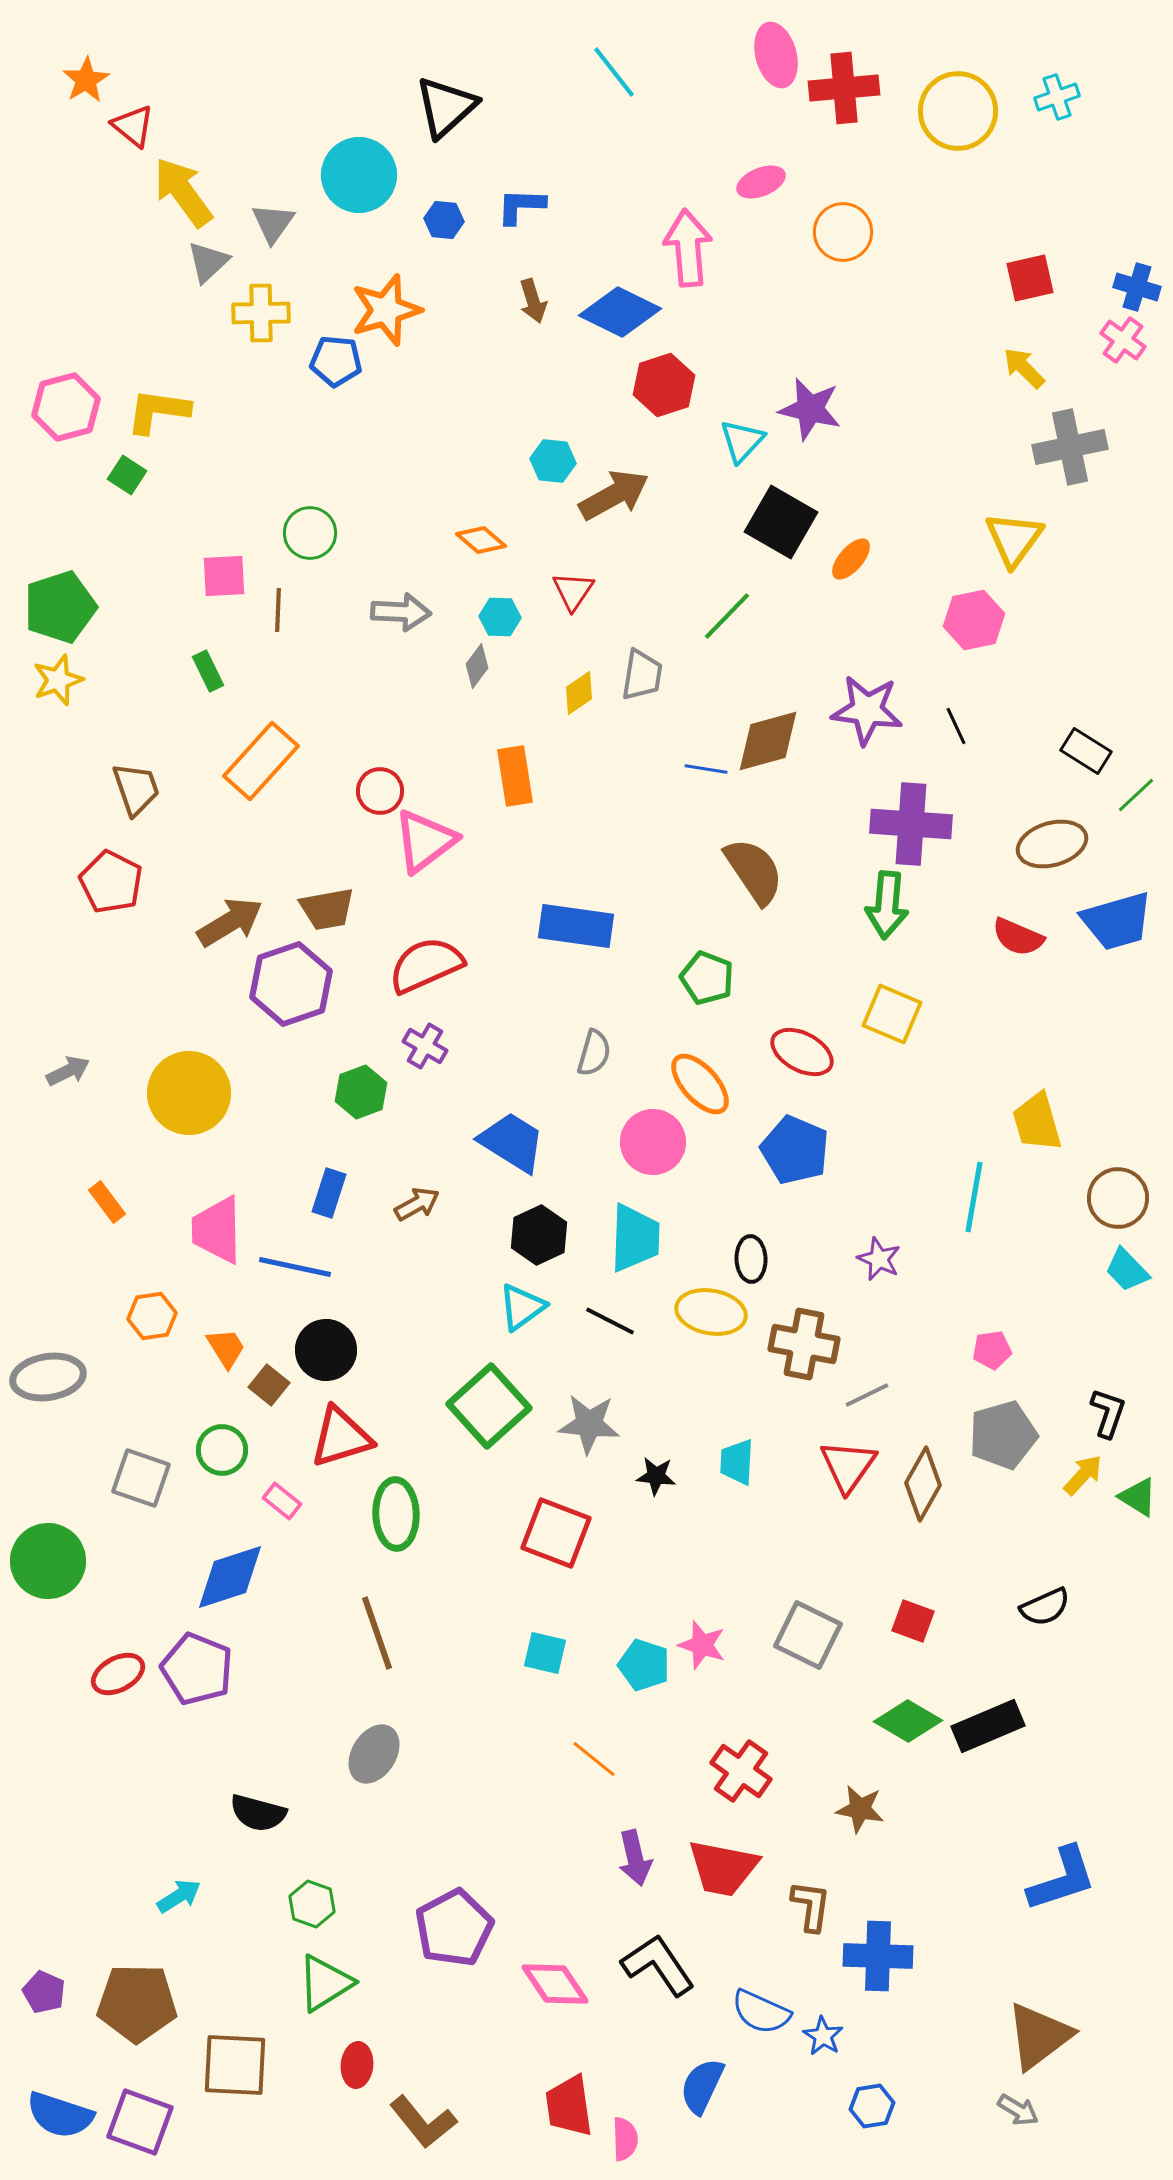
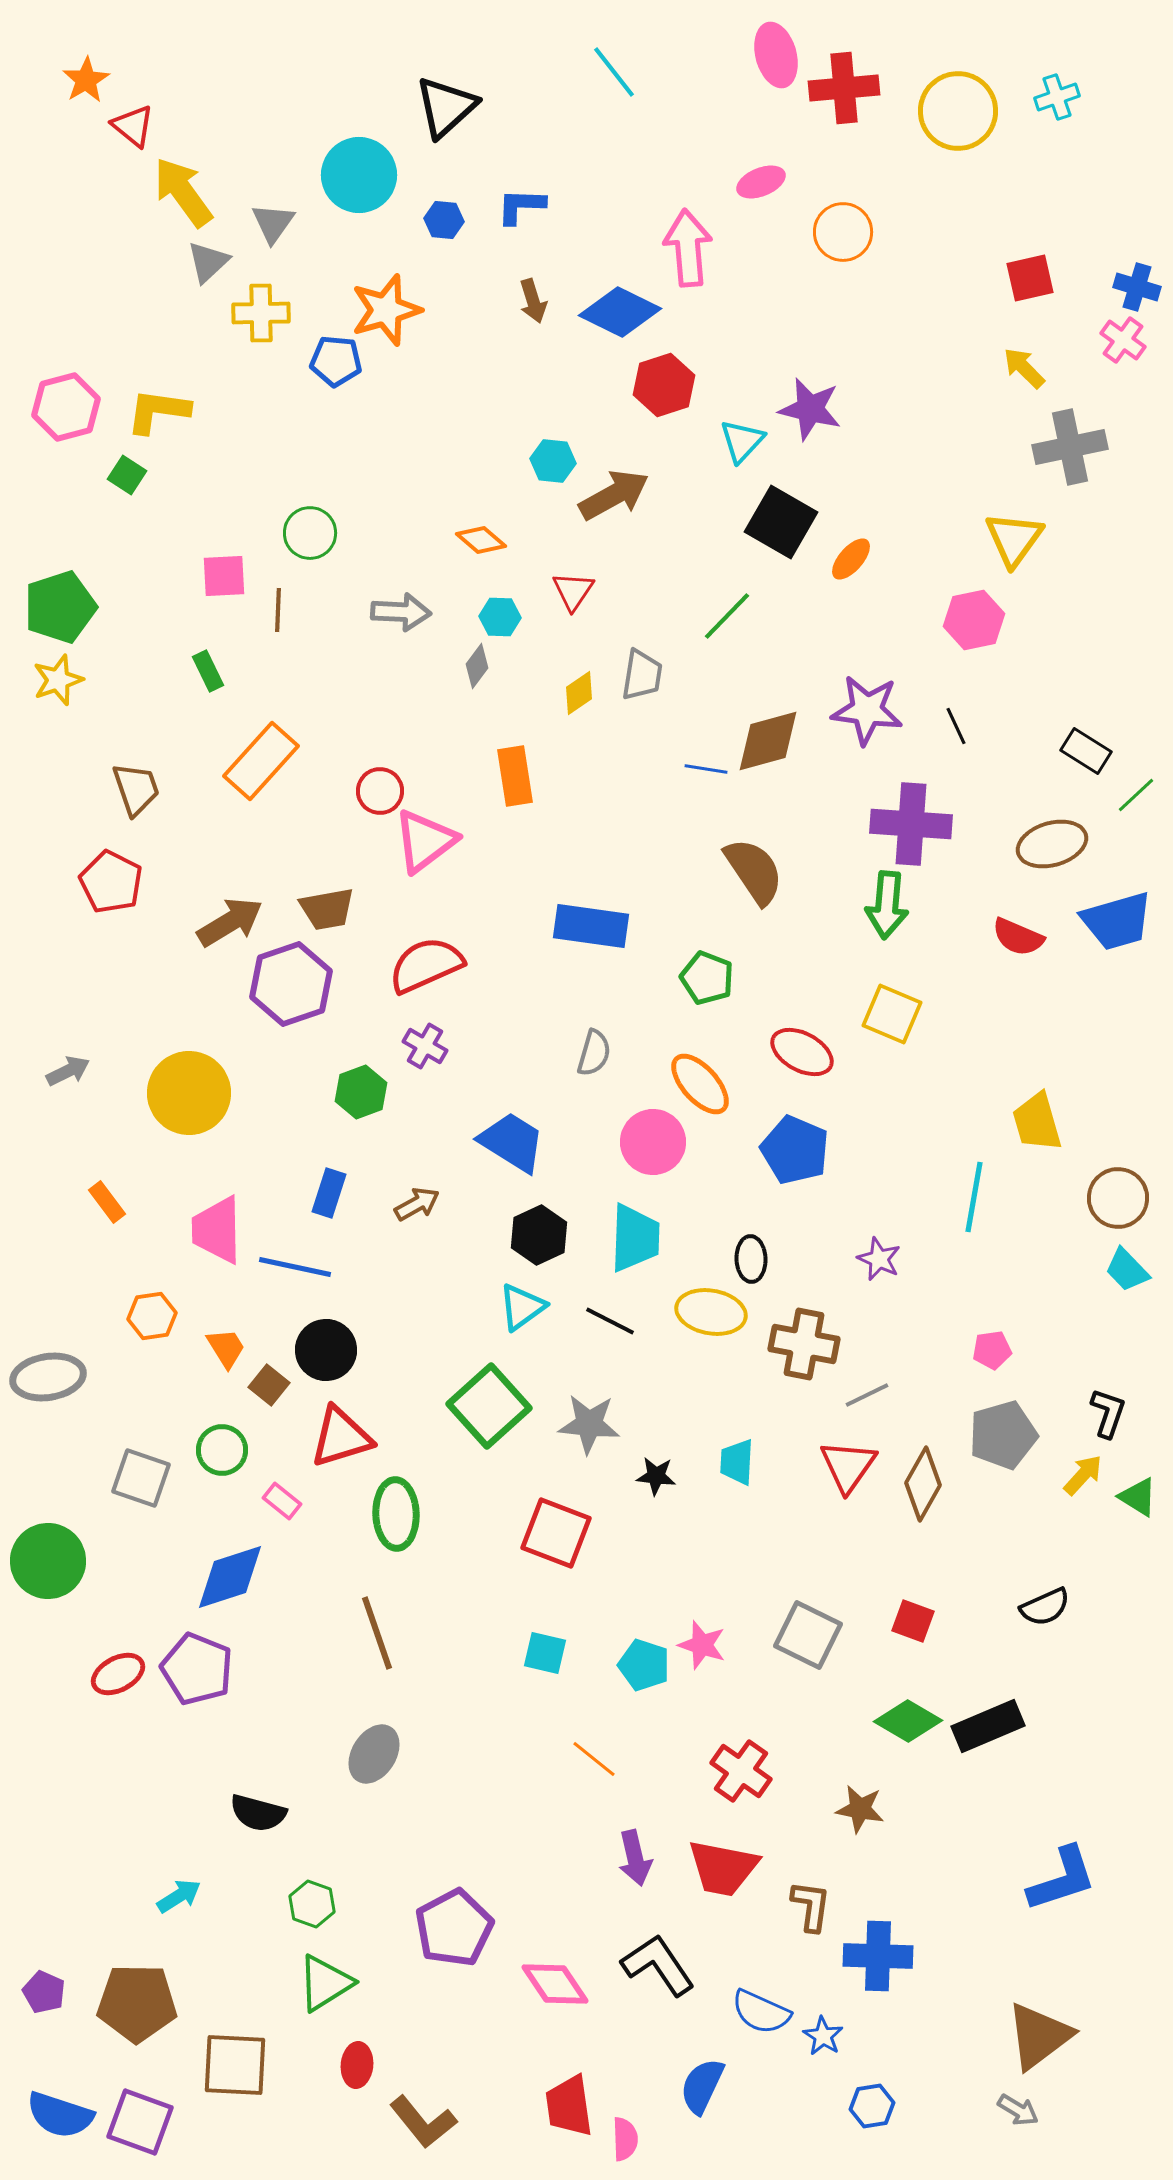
blue rectangle at (576, 926): moved 15 px right
